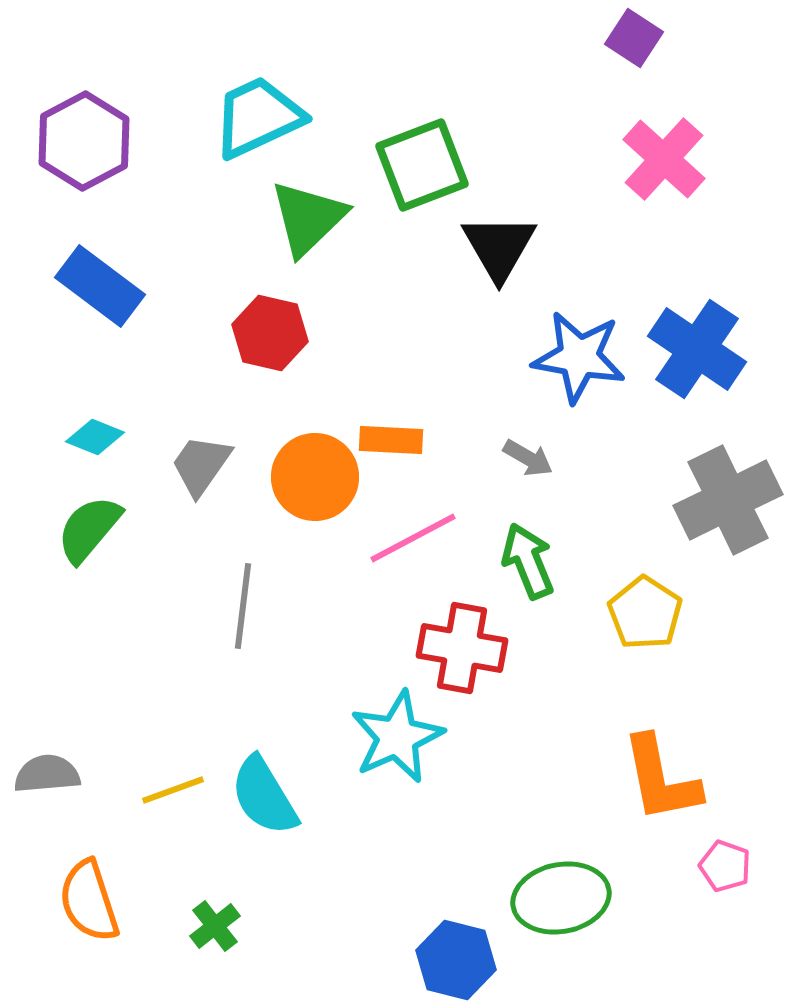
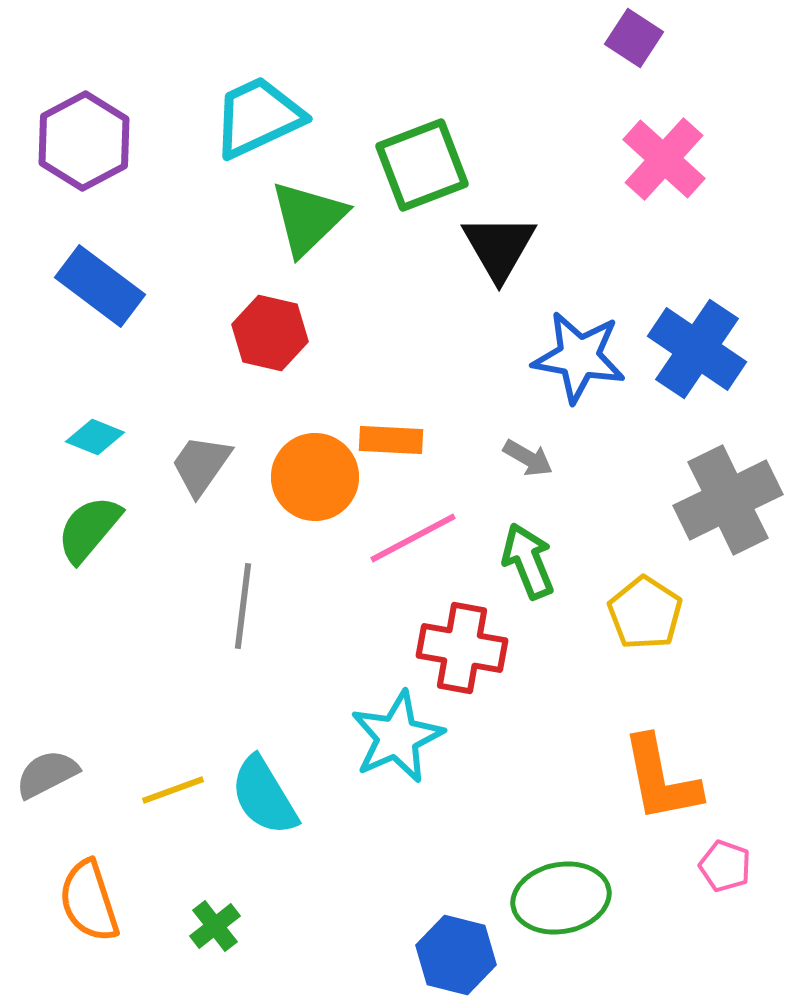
gray semicircle: rotated 22 degrees counterclockwise
blue hexagon: moved 5 px up
